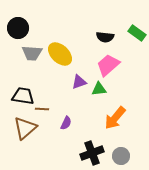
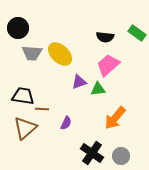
green triangle: moved 1 px left
black cross: rotated 35 degrees counterclockwise
